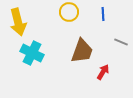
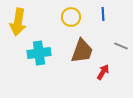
yellow circle: moved 2 px right, 5 px down
yellow arrow: rotated 24 degrees clockwise
gray line: moved 4 px down
cyan cross: moved 7 px right; rotated 35 degrees counterclockwise
